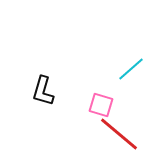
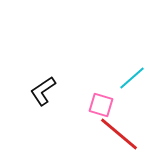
cyan line: moved 1 px right, 9 px down
black L-shape: rotated 40 degrees clockwise
